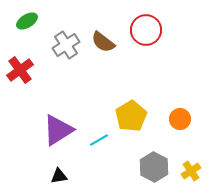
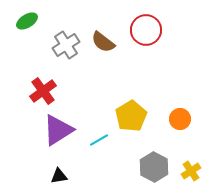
red cross: moved 23 px right, 21 px down
